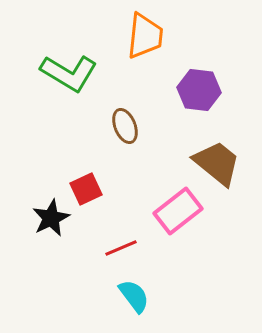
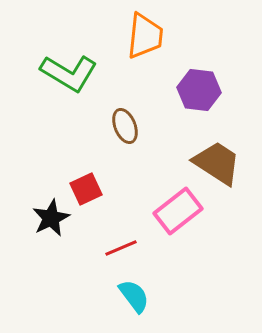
brown trapezoid: rotated 6 degrees counterclockwise
